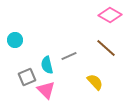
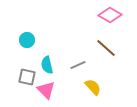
cyan circle: moved 12 px right
gray line: moved 9 px right, 9 px down
gray square: rotated 36 degrees clockwise
yellow semicircle: moved 2 px left, 5 px down
